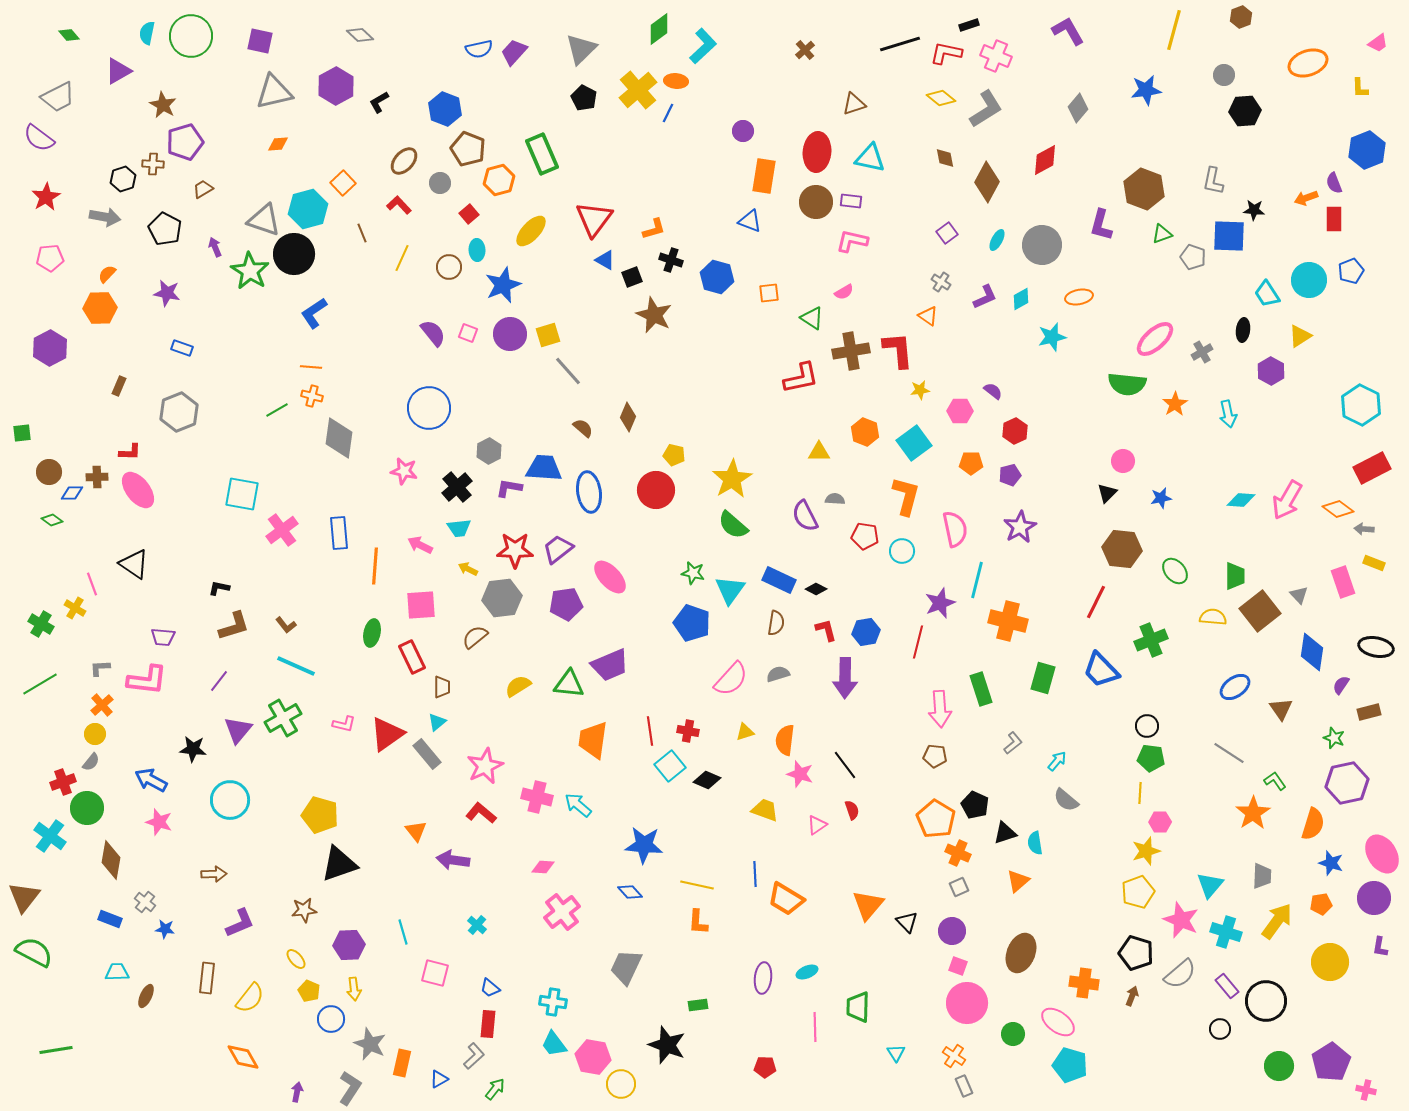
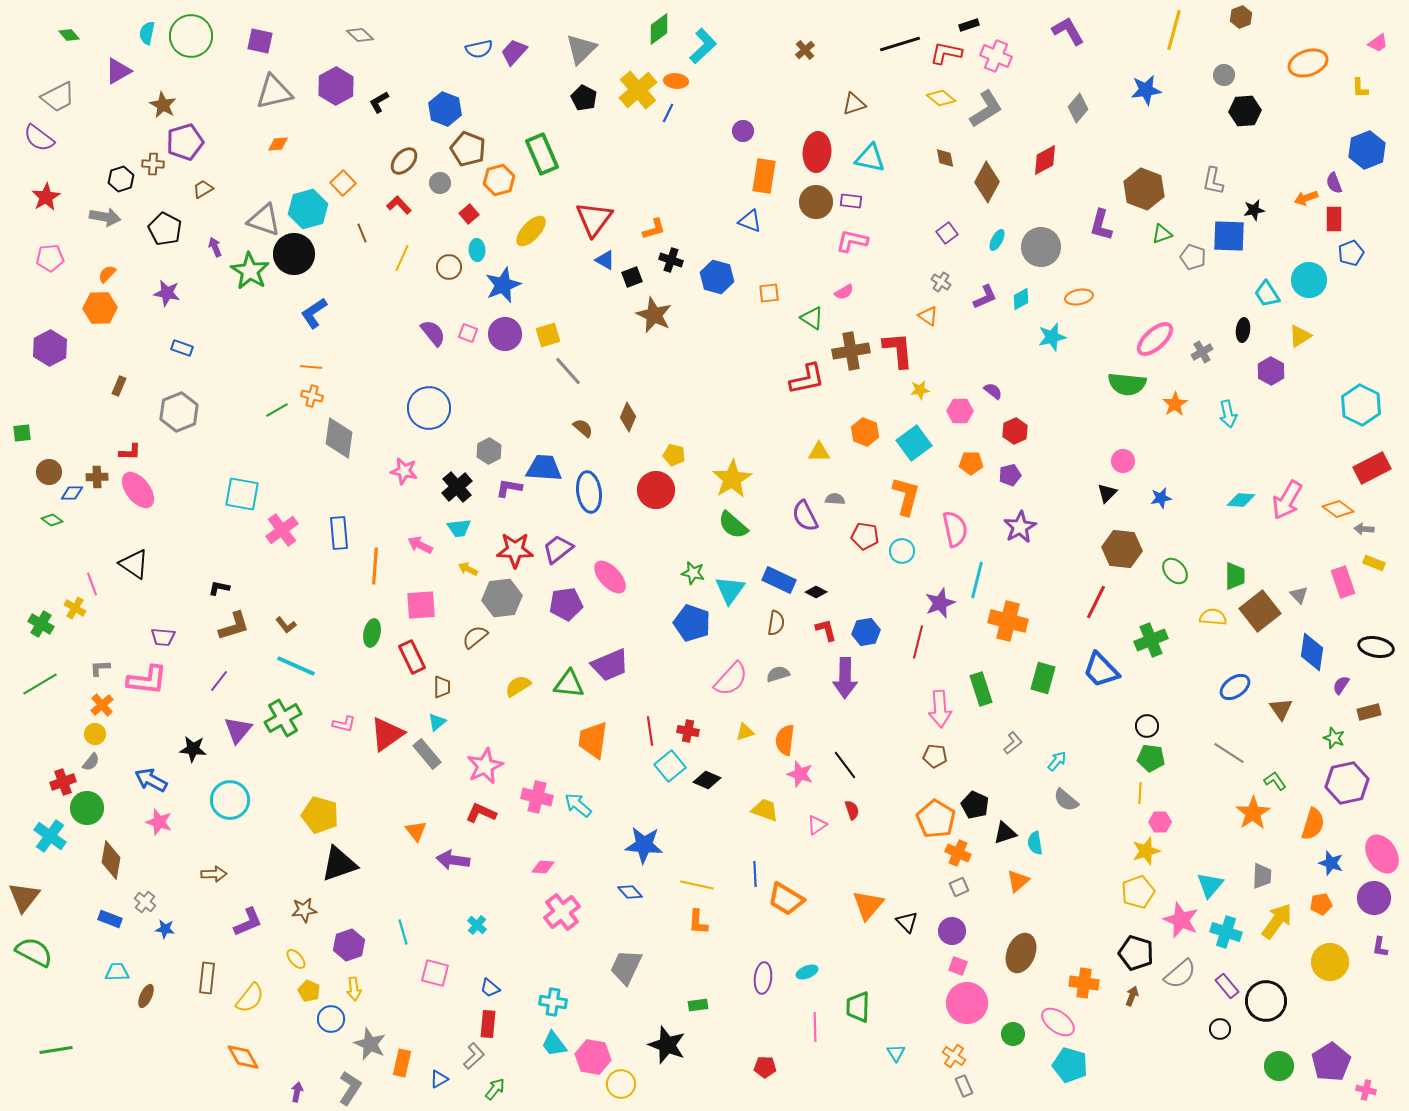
black hexagon at (123, 179): moved 2 px left
black star at (1254, 210): rotated 15 degrees counterclockwise
gray circle at (1042, 245): moved 1 px left, 2 px down
blue pentagon at (1351, 271): moved 18 px up
purple circle at (510, 334): moved 5 px left
red L-shape at (801, 378): moved 6 px right, 1 px down
black diamond at (816, 589): moved 3 px down
red L-shape at (481, 813): rotated 16 degrees counterclockwise
purple L-shape at (240, 923): moved 8 px right, 1 px up
purple hexagon at (349, 945): rotated 16 degrees counterclockwise
